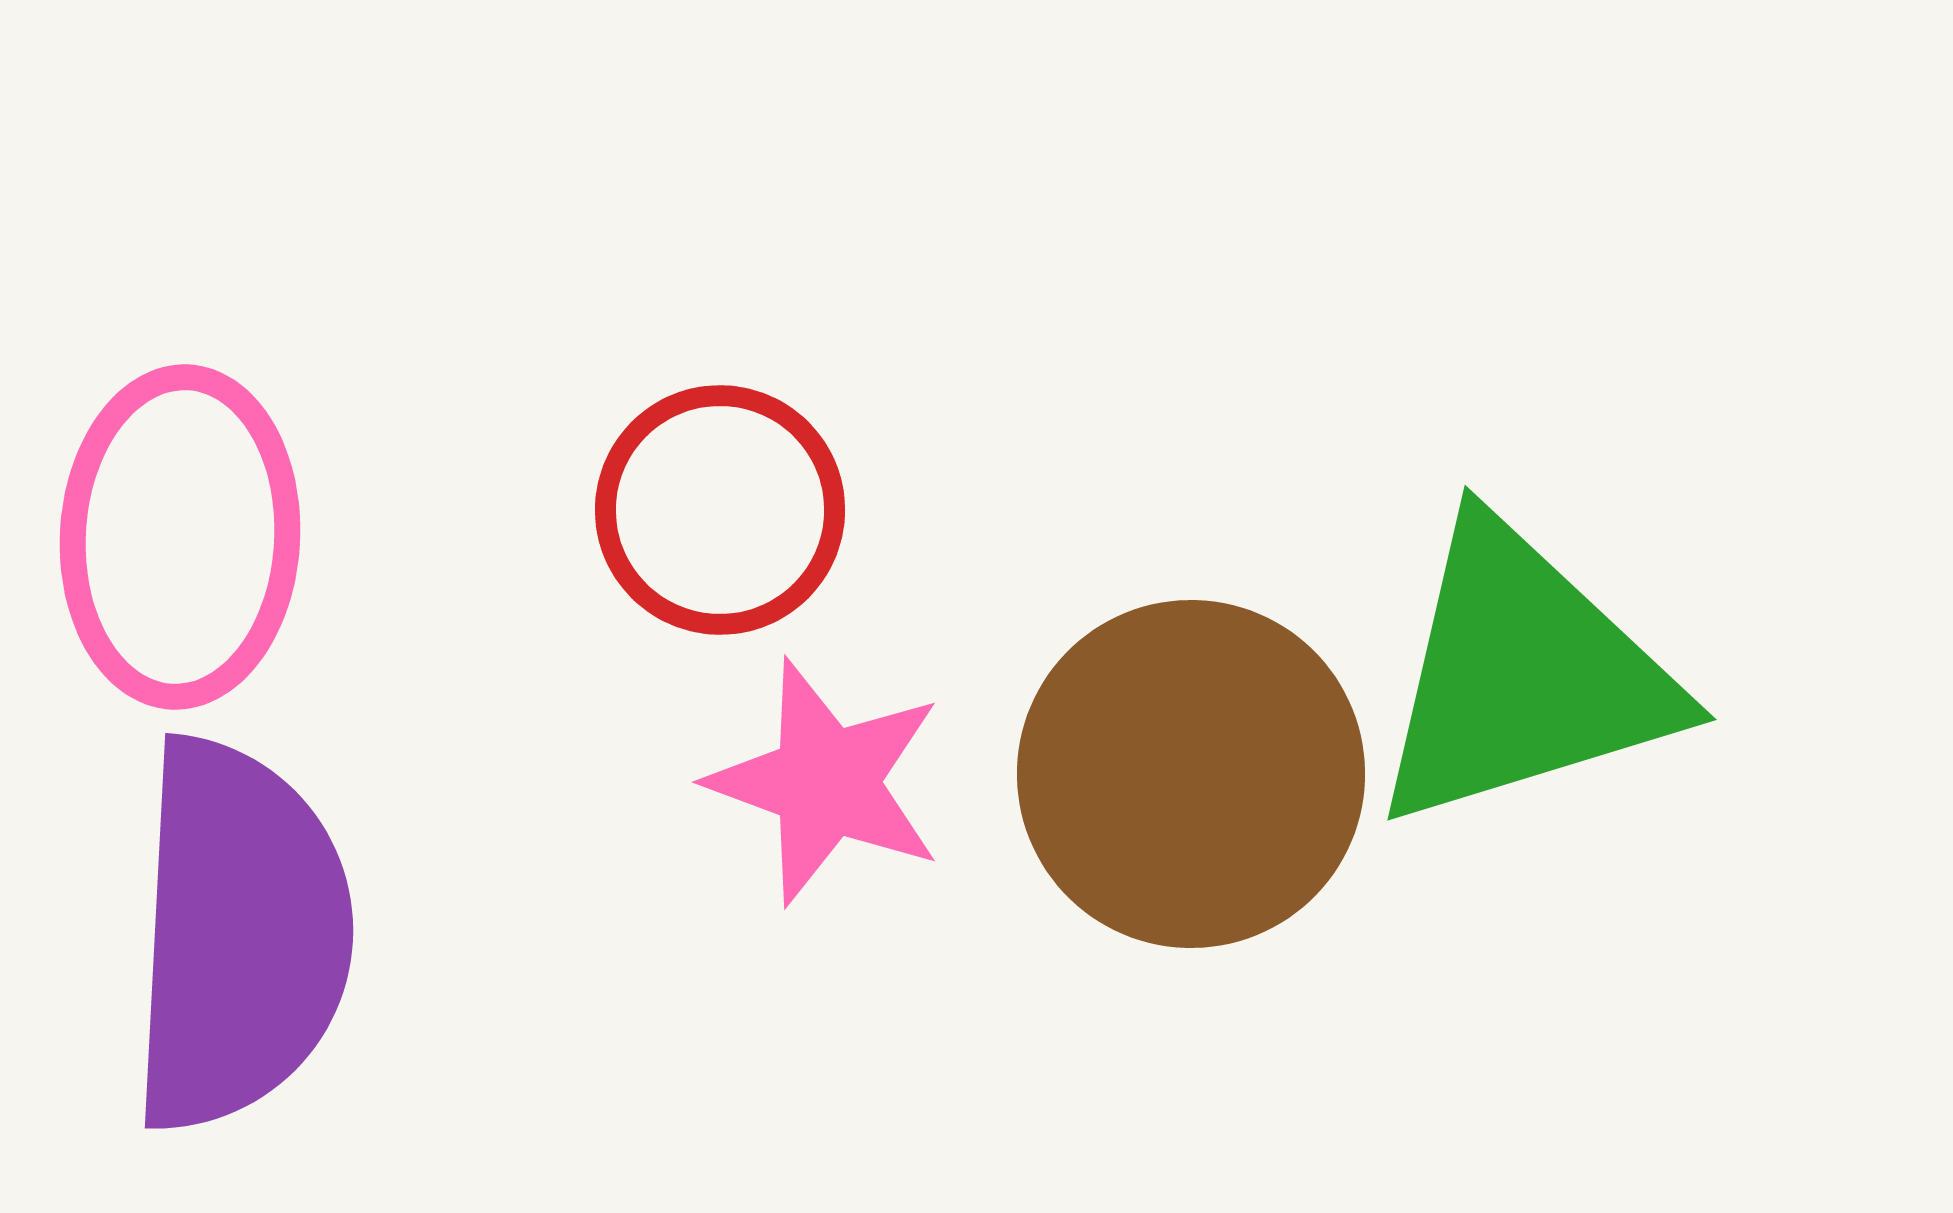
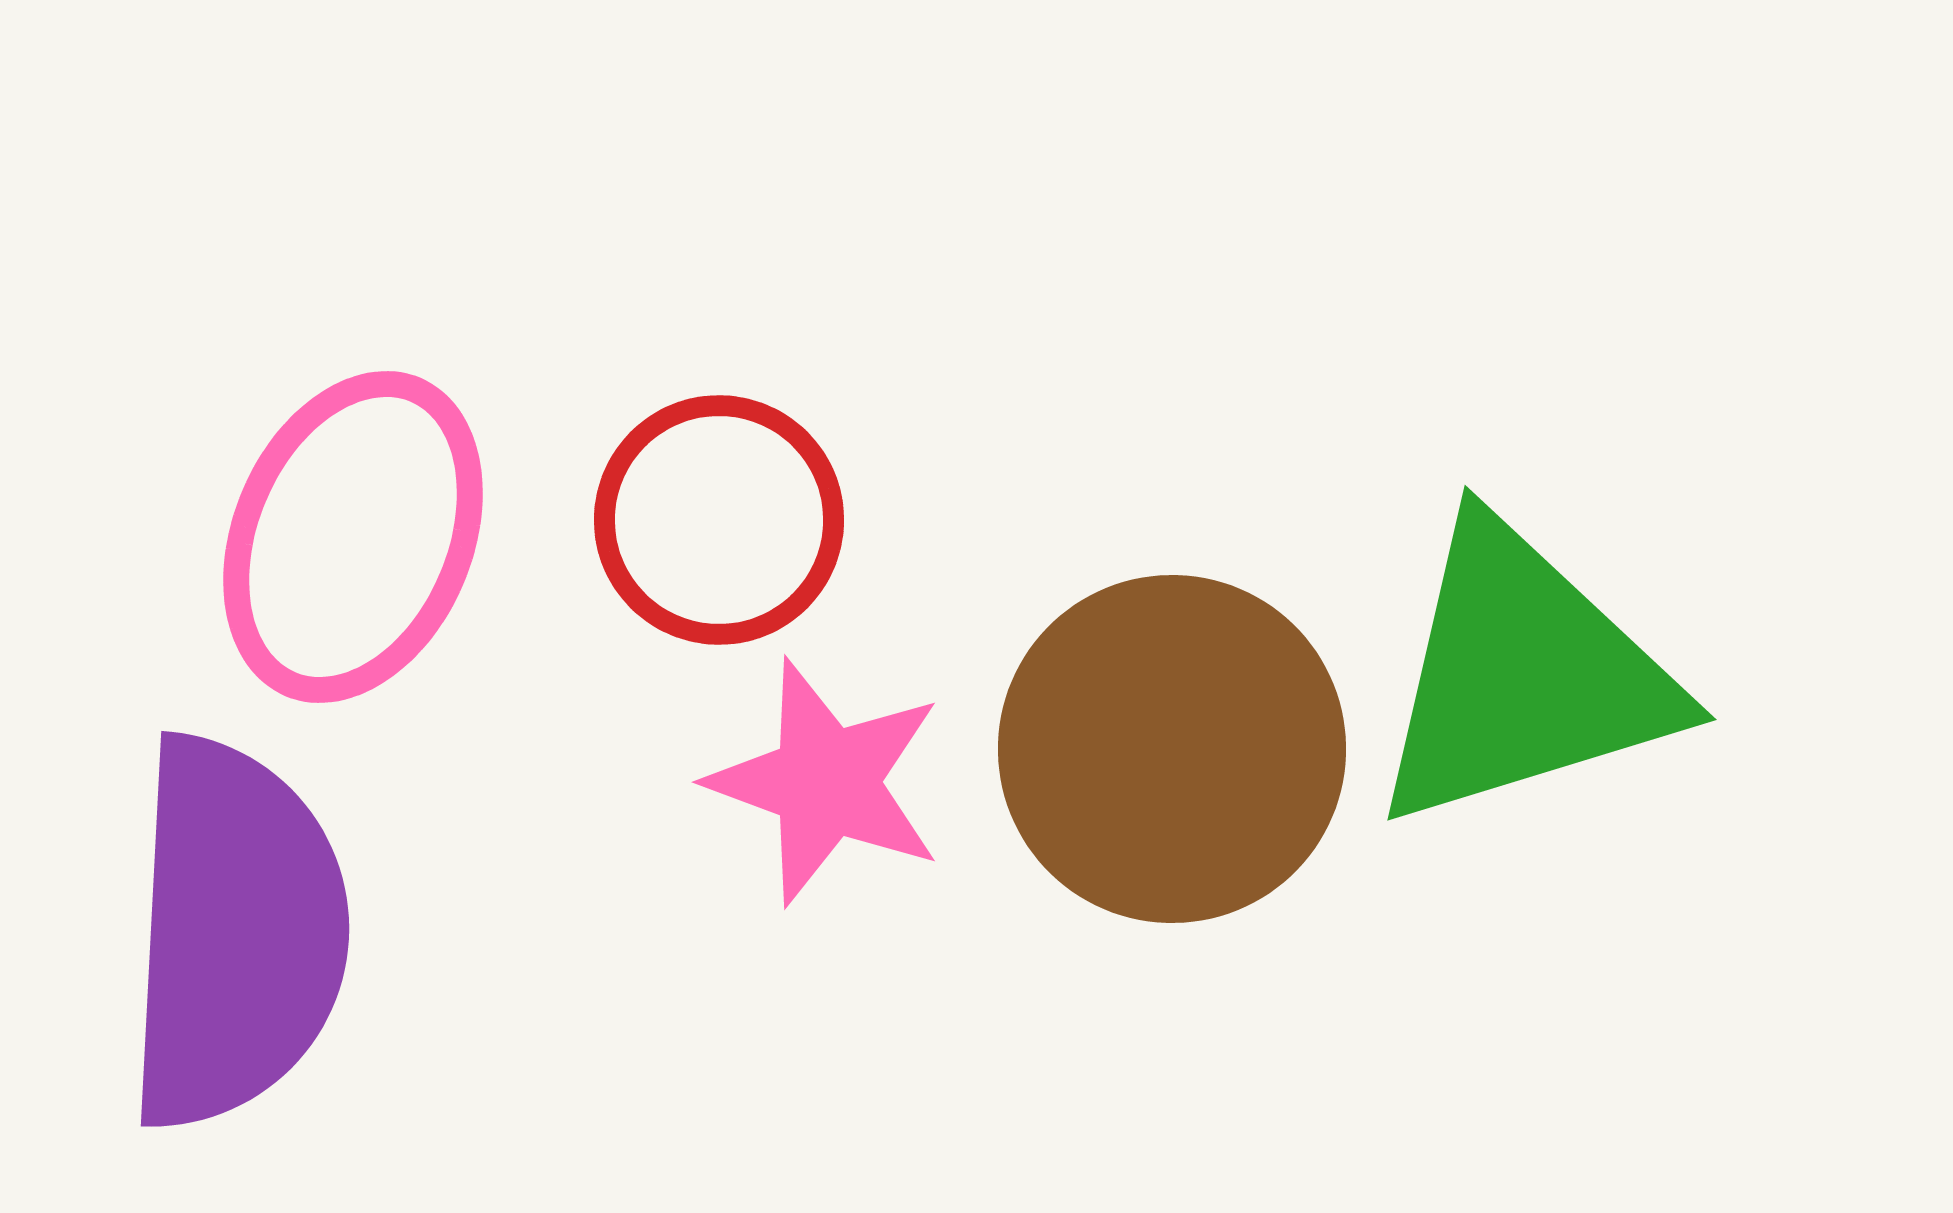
red circle: moved 1 px left, 10 px down
pink ellipse: moved 173 px right; rotated 20 degrees clockwise
brown circle: moved 19 px left, 25 px up
purple semicircle: moved 4 px left, 2 px up
